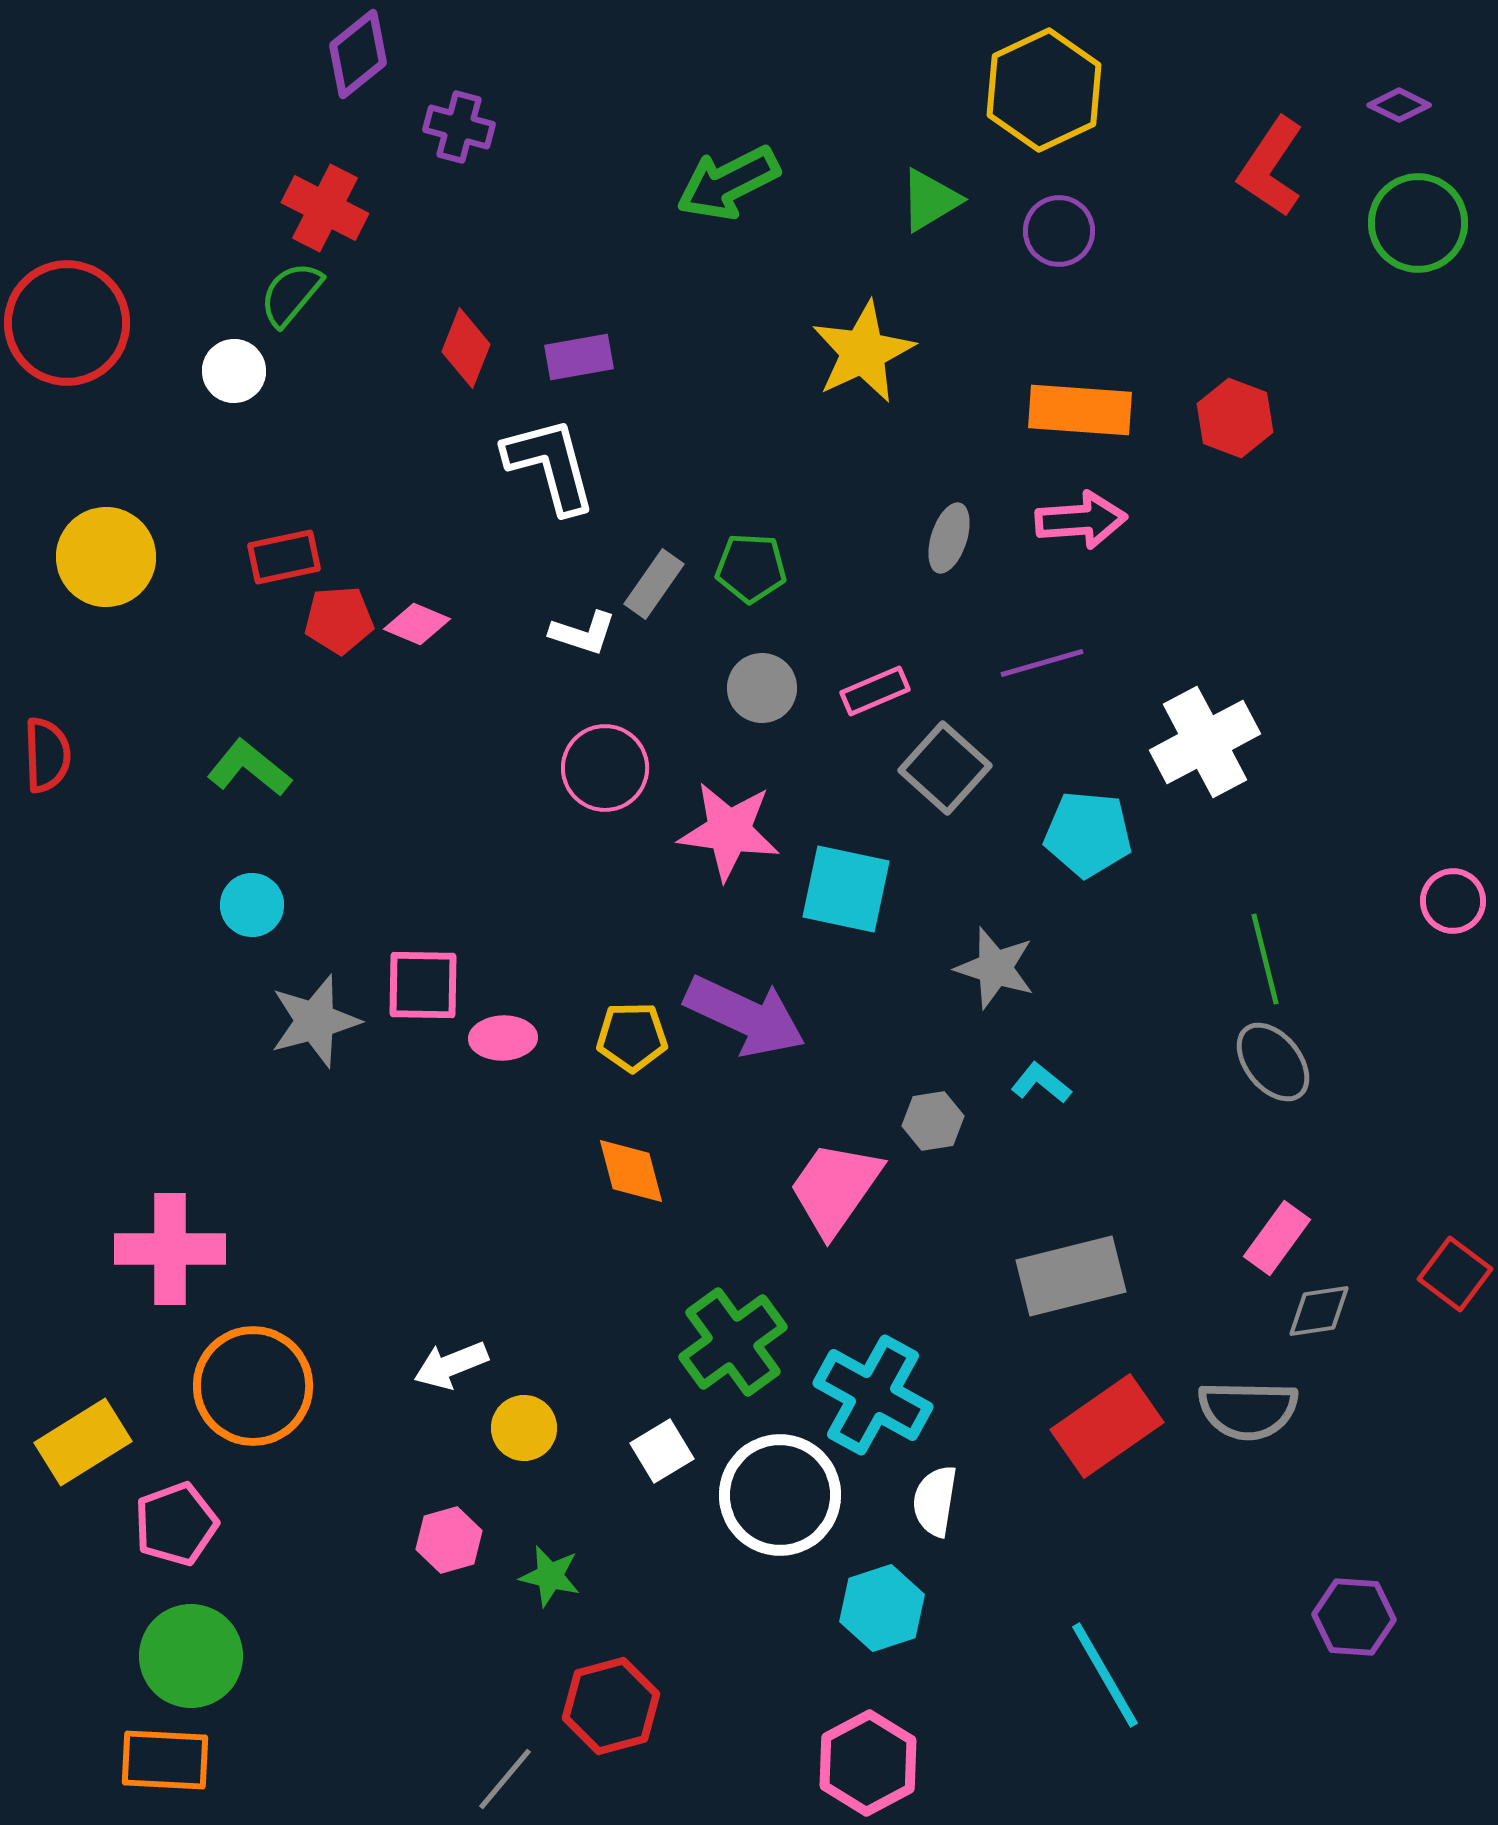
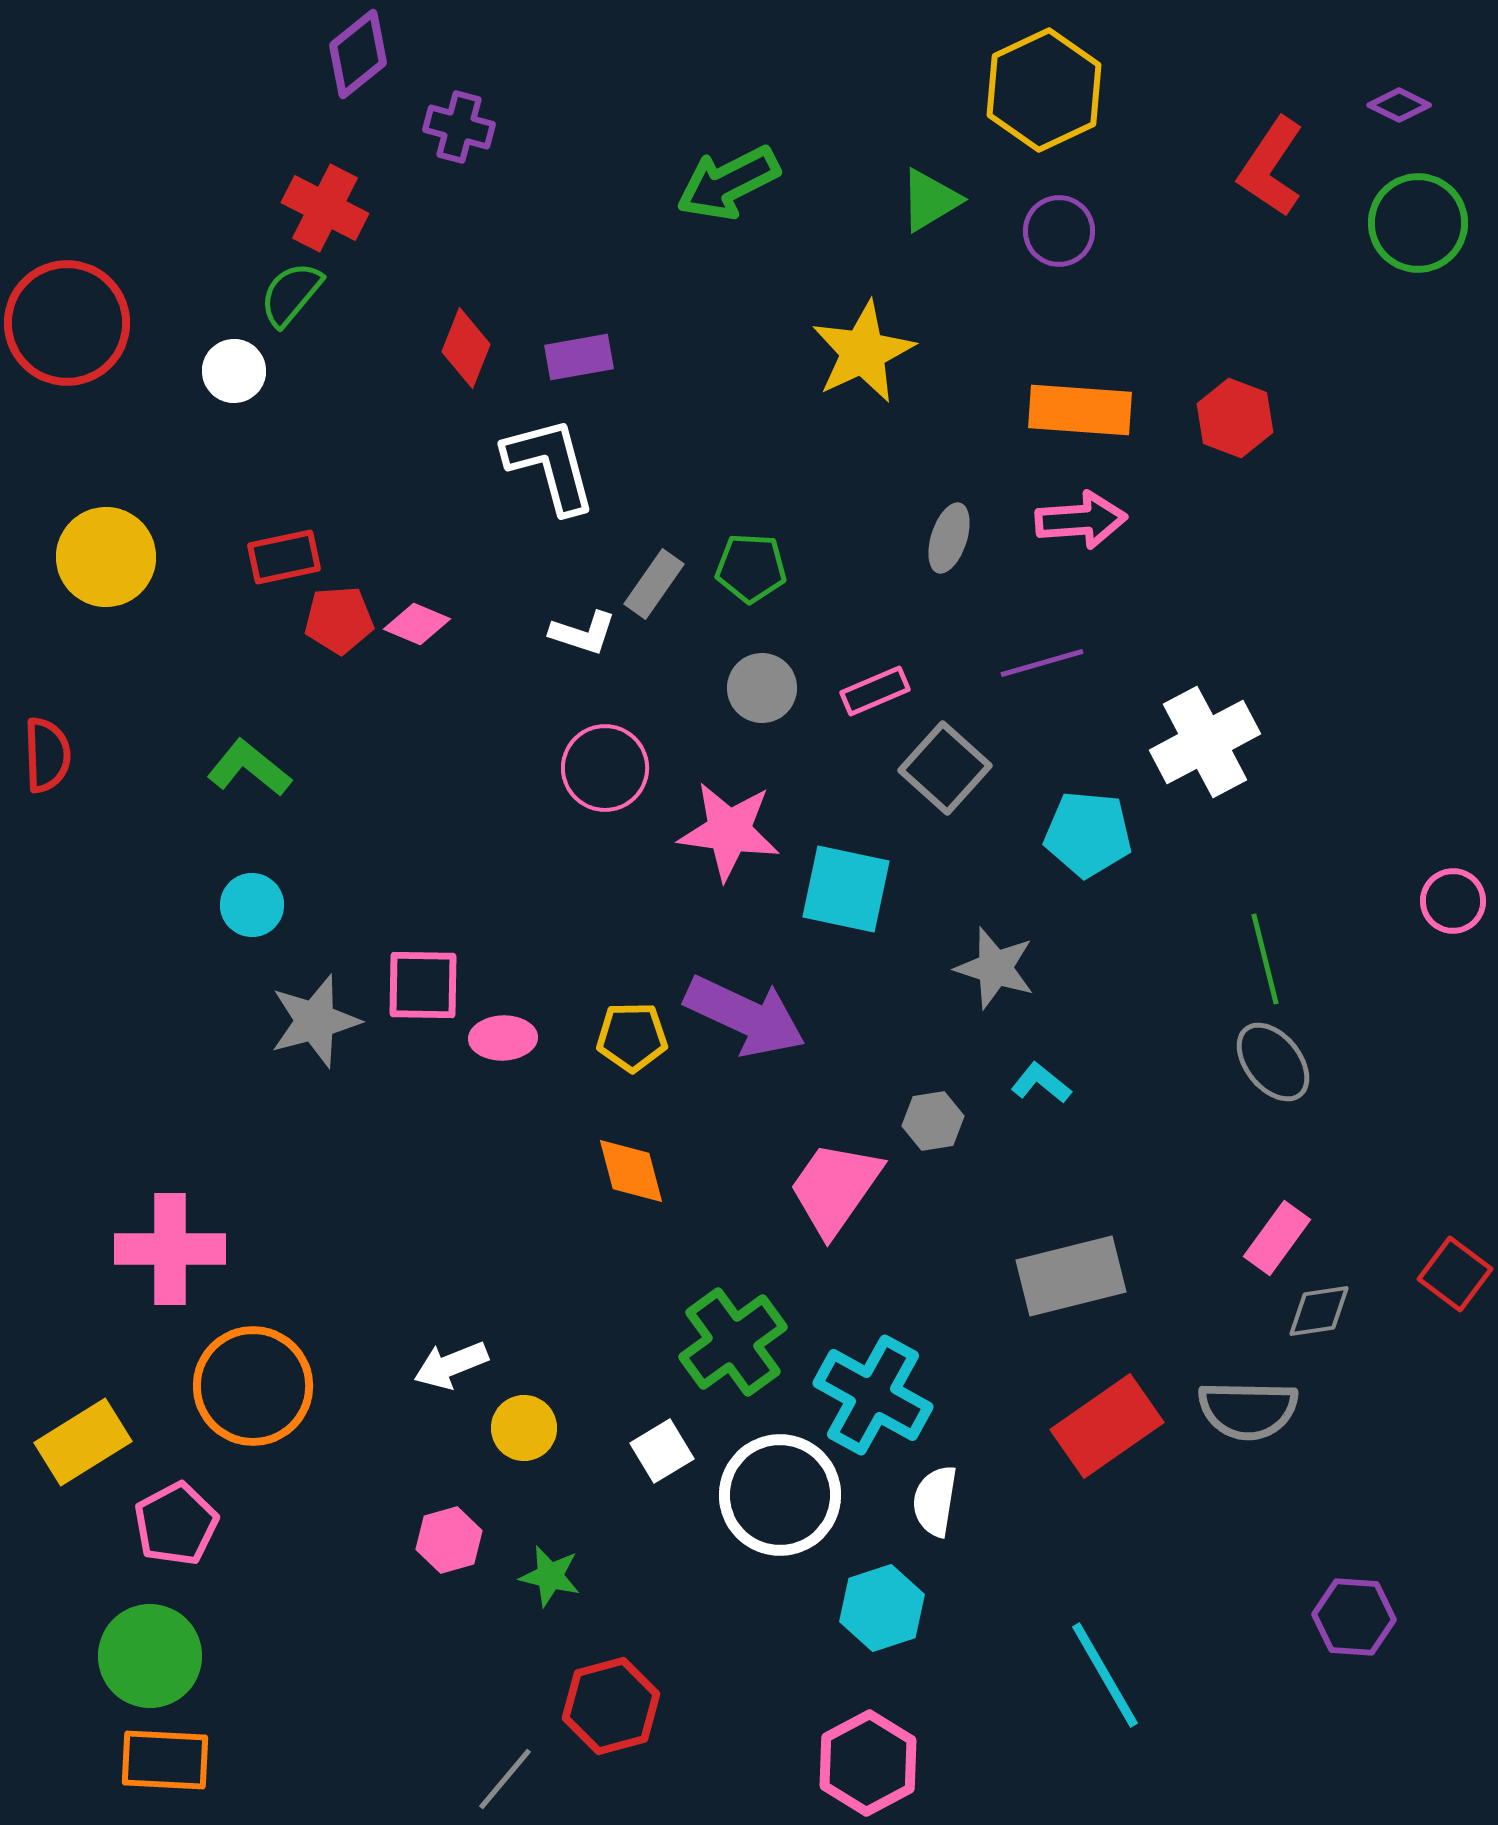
pink pentagon at (176, 1524): rotated 8 degrees counterclockwise
green circle at (191, 1656): moved 41 px left
